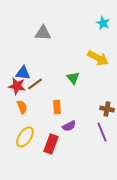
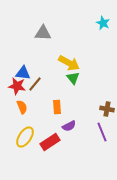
yellow arrow: moved 29 px left, 5 px down
brown line: rotated 14 degrees counterclockwise
red rectangle: moved 1 px left, 2 px up; rotated 36 degrees clockwise
